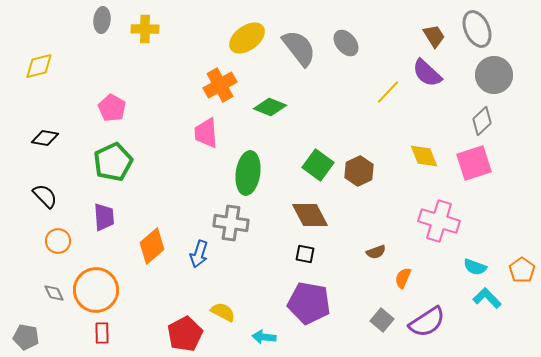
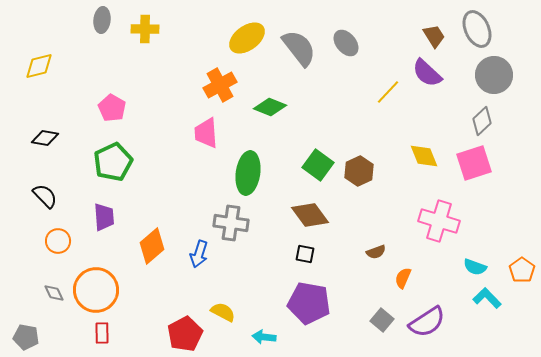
brown diamond at (310, 215): rotated 9 degrees counterclockwise
